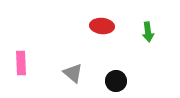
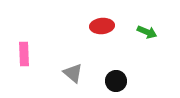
red ellipse: rotated 10 degrees counterclockwise
green arrow: moved 1 px left; rotated 60 degrees counterclockwise
pink rectangle: moved 3 px right, 9 px up
